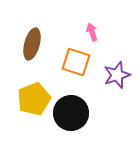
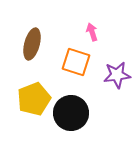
purple star: rotated 12 degrees clockwise
